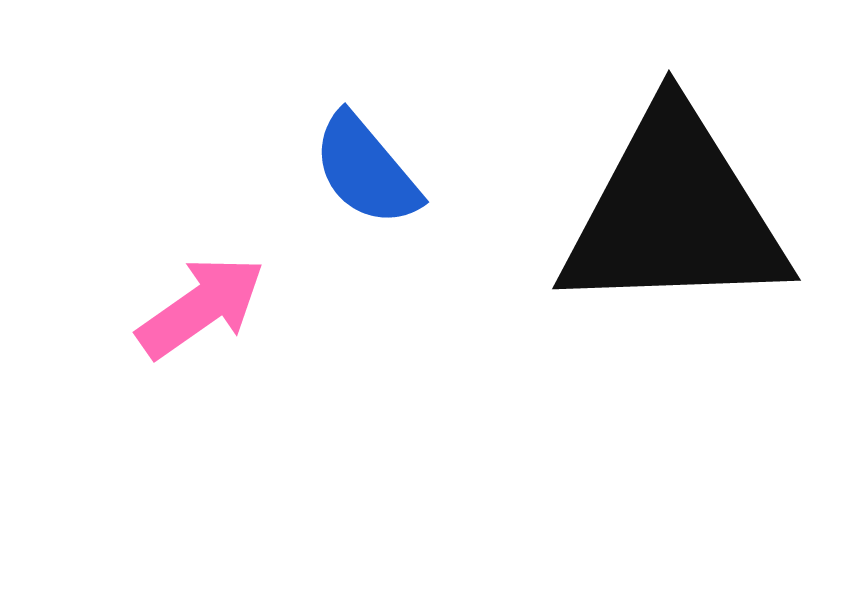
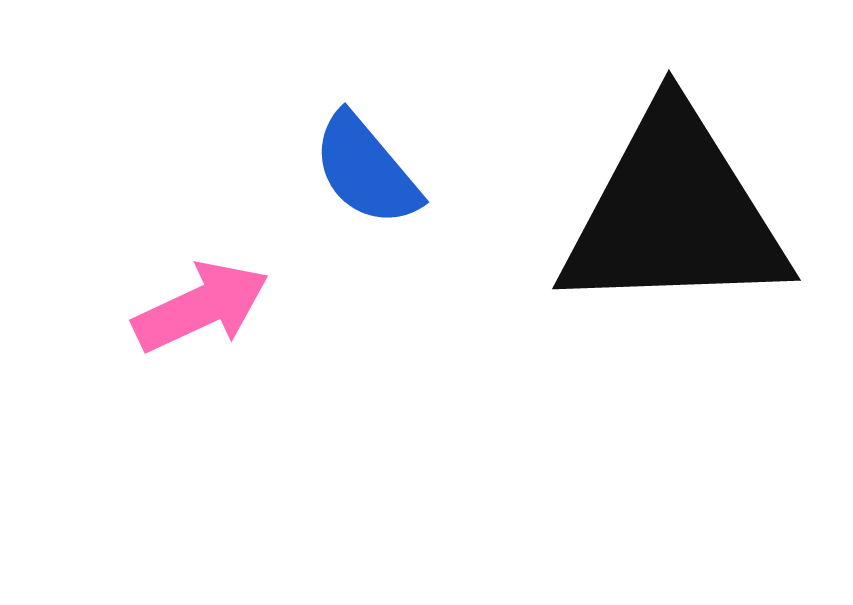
pink arrow: rotated 10 degrees clockwise
